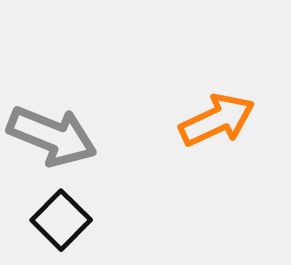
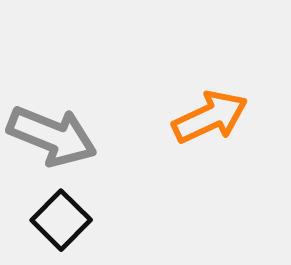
orange arrow: moved 7 px left, 3 px up
